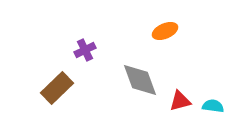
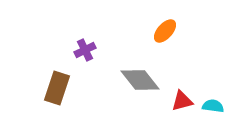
orange ellipse: rotated 25 degrees counterclockwise
gray diamond: rotated 18 degrees counterclockwise
brown rectangle: rotated 28 degrees counterclockwise
red triangle: moved 2 px right
